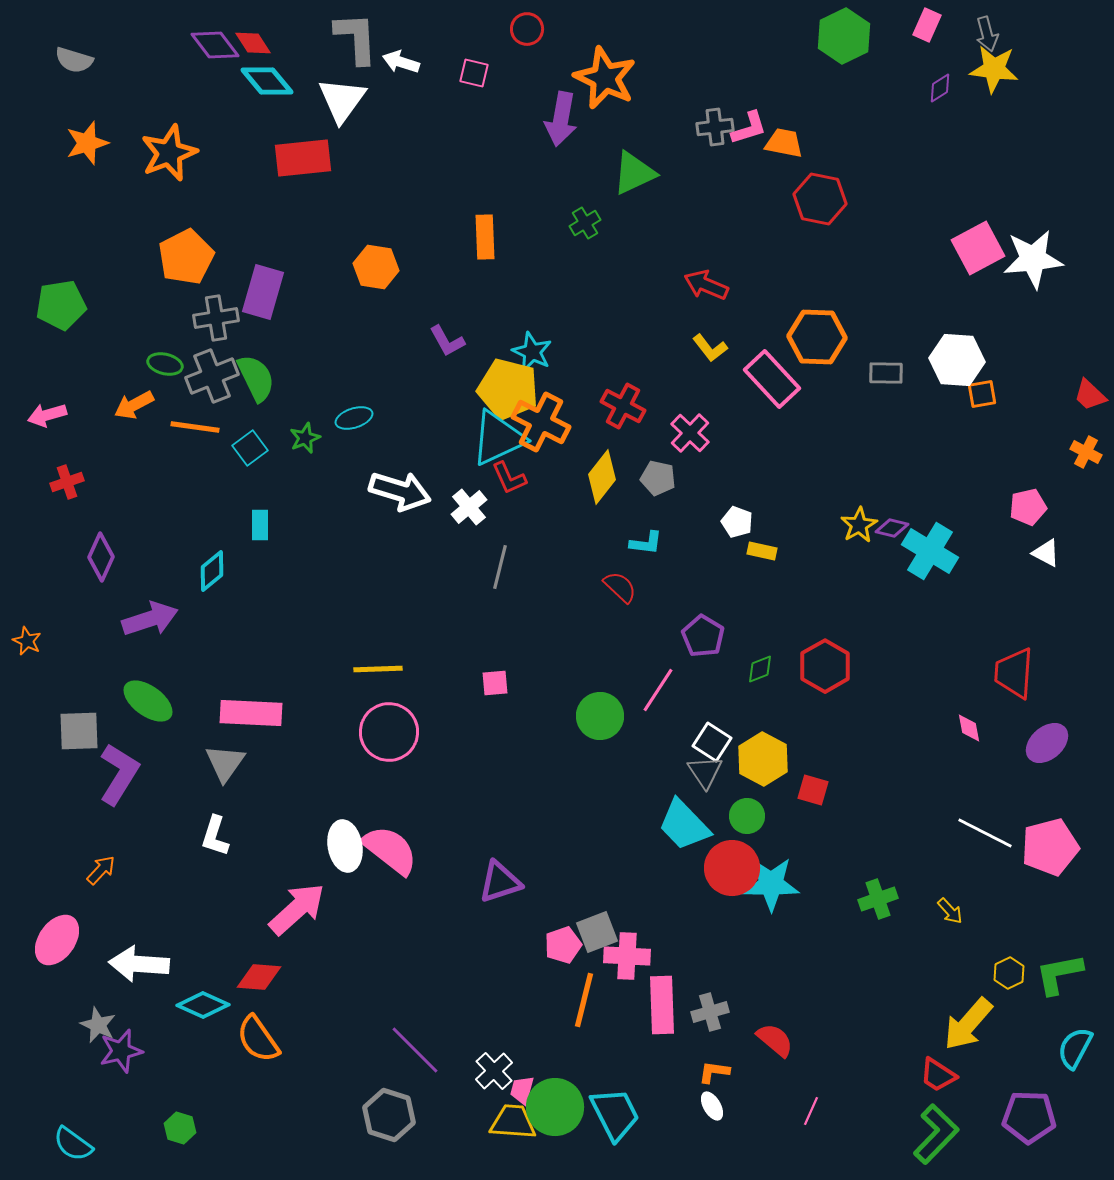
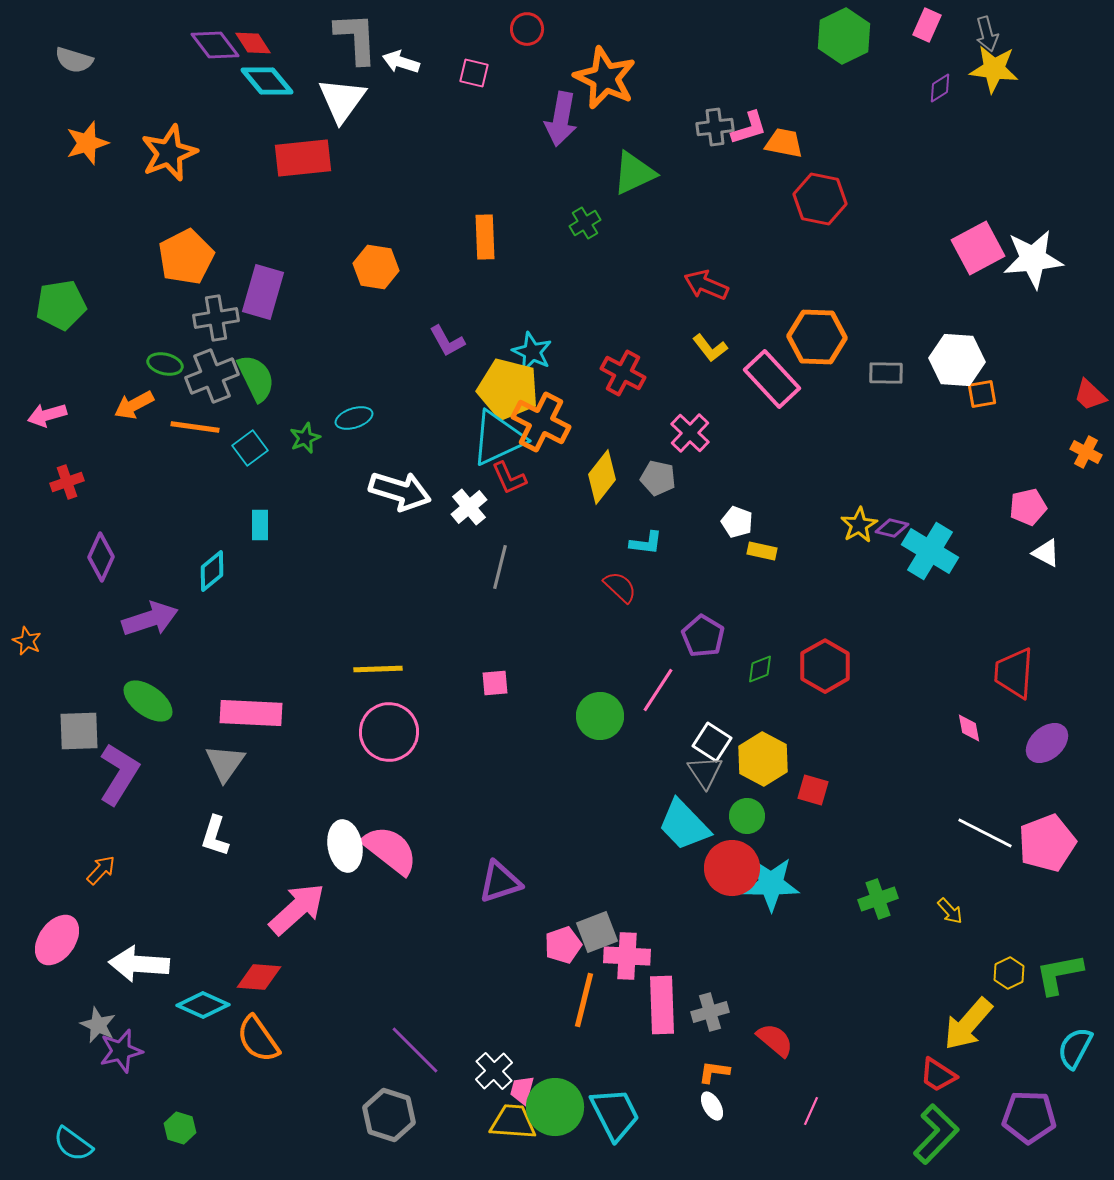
red cross at (623, 406): moved 33 px up
pink pentagon at (1050, 847): moved 3 px left, 4 px up; rotated 6 degrees counterclockwise
